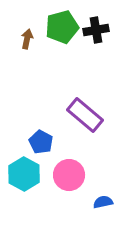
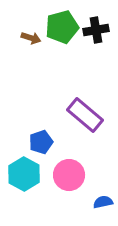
brown arrow: moved 4 px right, 1 px up; rotated 96 degrees clockwise
blue pentagon: rotated 25 degrees clockwise
